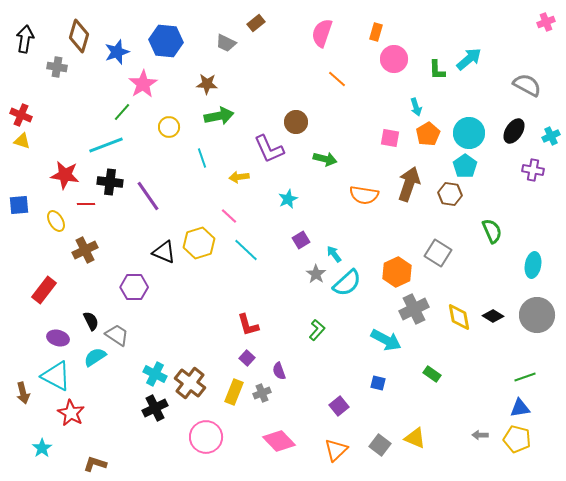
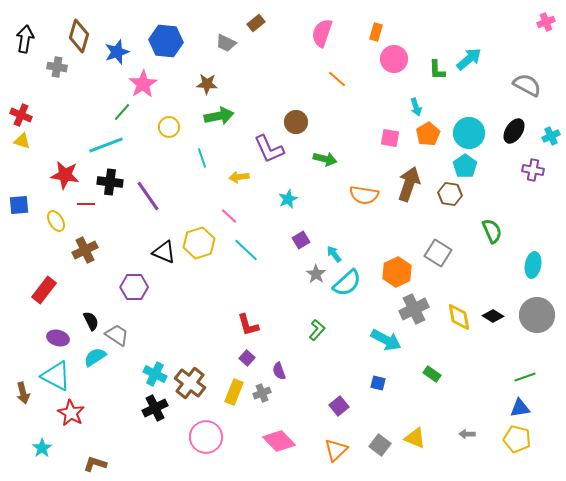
gray arrow at (480, 435): moved 13 px left, 1 px up
